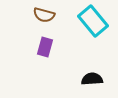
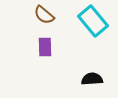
brown semicircle: rotated 25 degrees clockwise
purple rectangle: rotated 18 degrees counterclockwise
